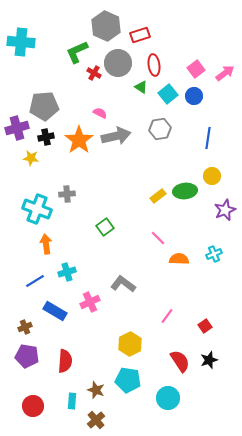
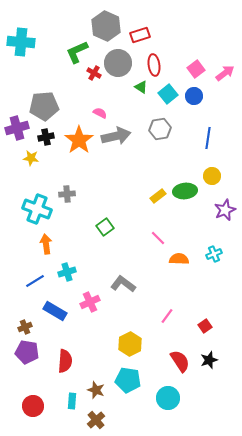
purple pentagon at (27, 356): moved 4 px up
